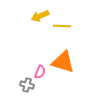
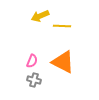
orange triangle: rotated 10 degrees clockwise
pink semicircle: moved 8 px left, 11 px up
gray cross: moved 7 px right, 5 px up
